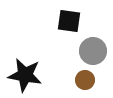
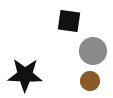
black star: rotated 8 degrees counterclockwise
brown circle: moved 5 px right, 1 px down
